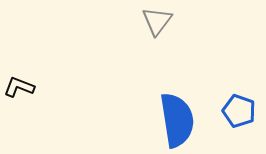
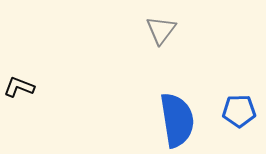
gray triangle: moved 4 px right, 9 px down
blue pentagon: rotated 20 degrees counterclockwise
